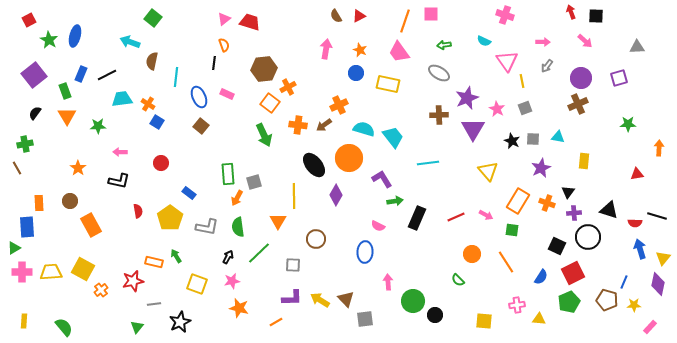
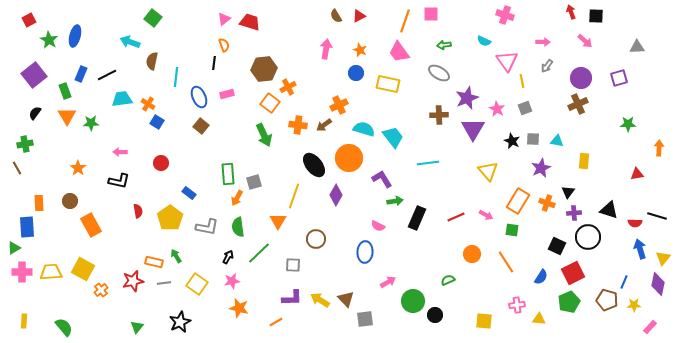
pink rectangle at (227, 94): rotated 40 degrees counterclockwise
green star at (98, 126): moved 7 px left, 3 px up
cyan triangle at (558, 137): moved 1 px left, 4 px down
yellow line at (294, 196): rotated 20 degrees clockwise
green semicircle at (458, 280): moved 10 px left; rotated 112 degrees clockwise
pink arrow at (388, 282): rotated 63 degrees clockwise
yellow square at (197, 284): rotated 15 degrees clockwise
gray line at (154, 304): moved 10 px right, 21 px up
